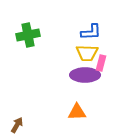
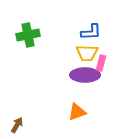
orange triangle: rotated 18 degrees counterclockwise
